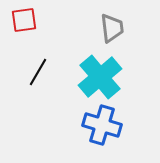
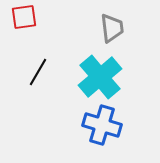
red square: moved 3 px up
